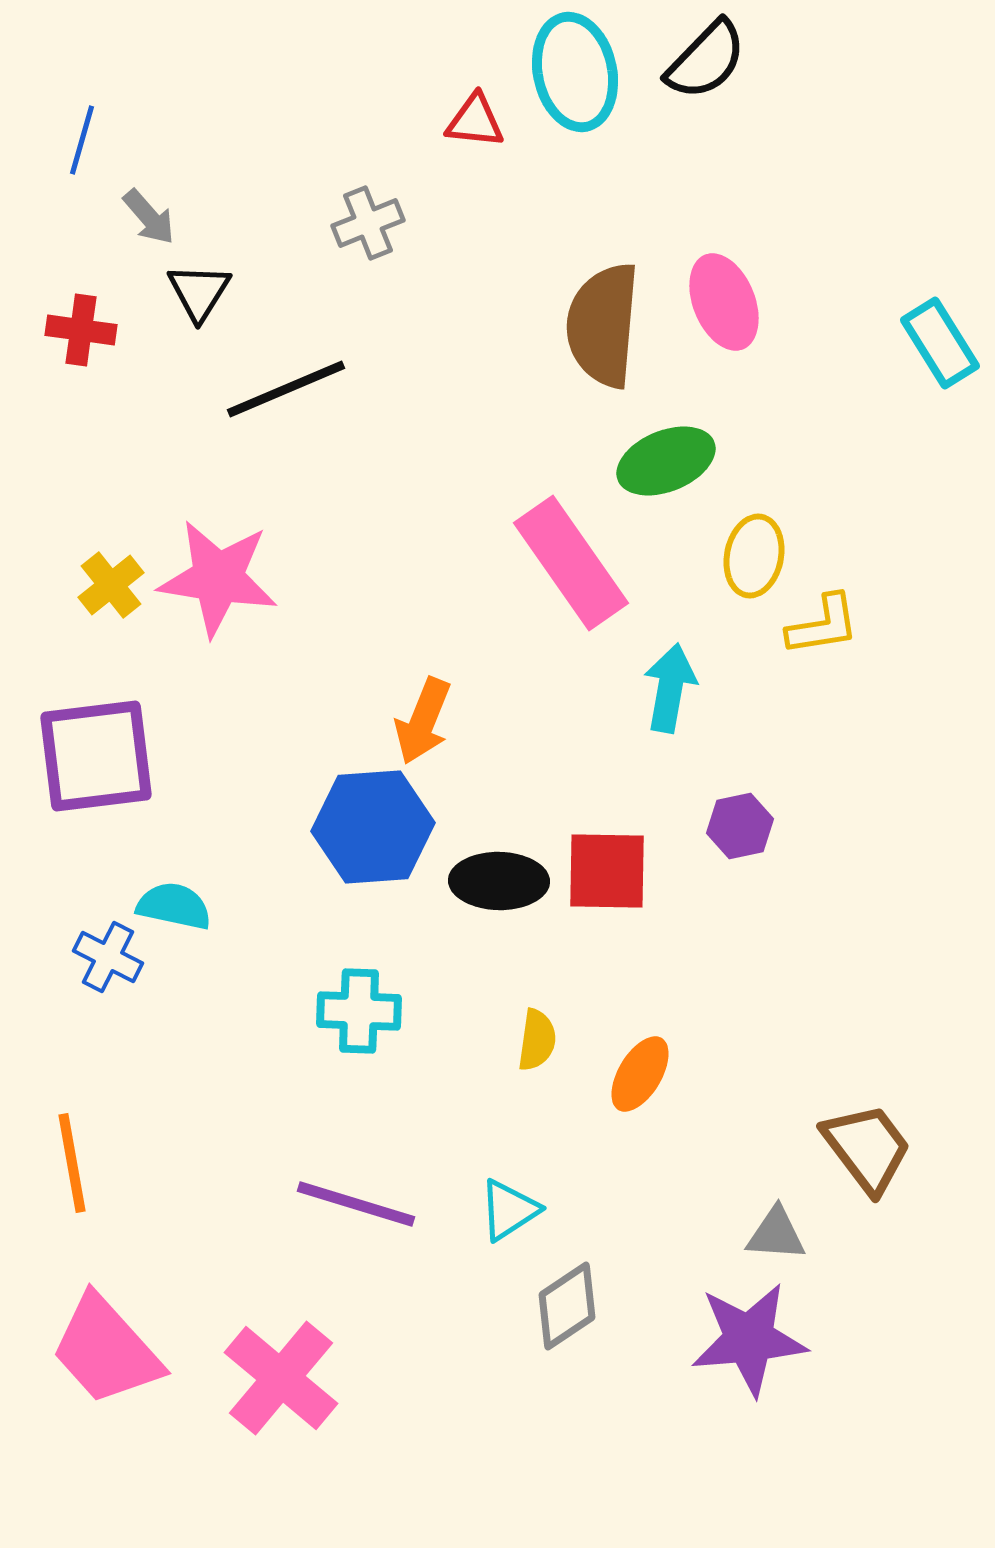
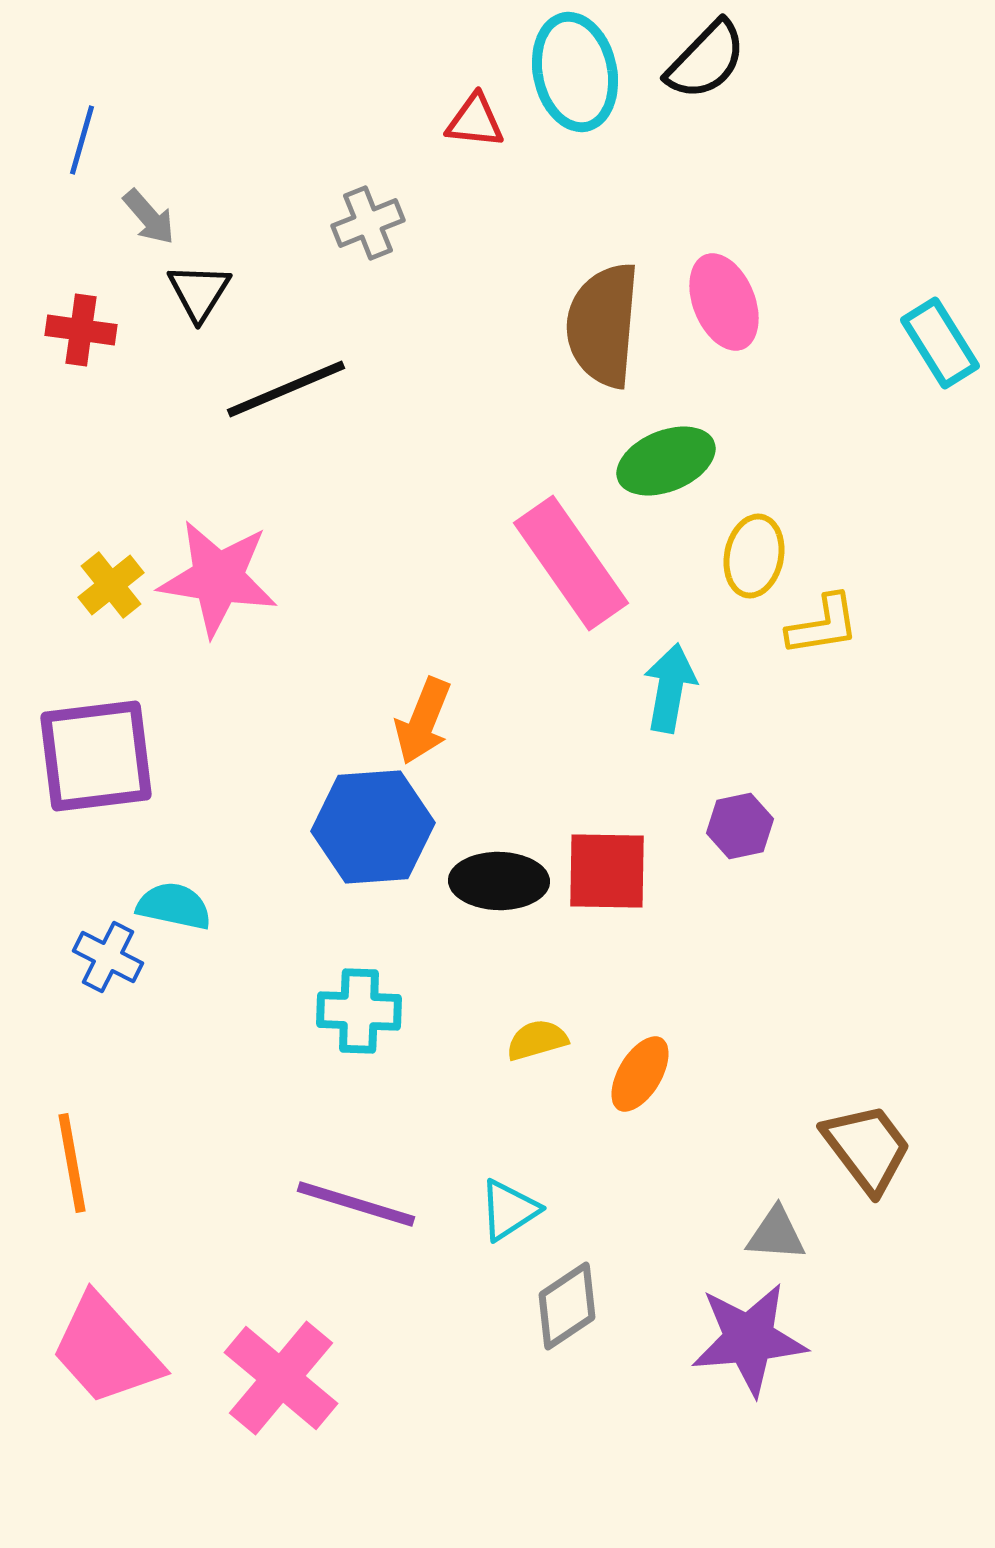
yellow semicircle: rotated 114 degrees counterclockwise
